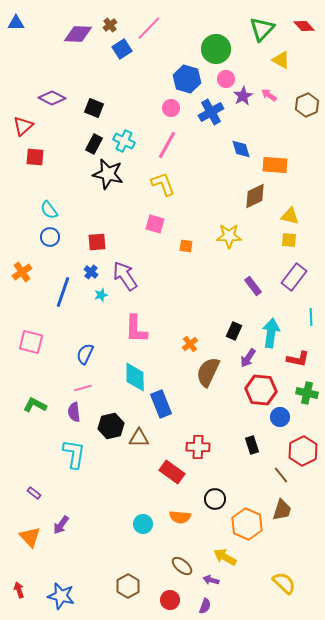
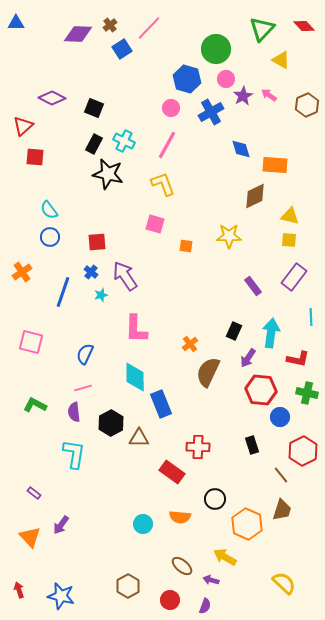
black hexagon at (111, 426): moved 3 px up; rotated 15 degrees counterclockwise
